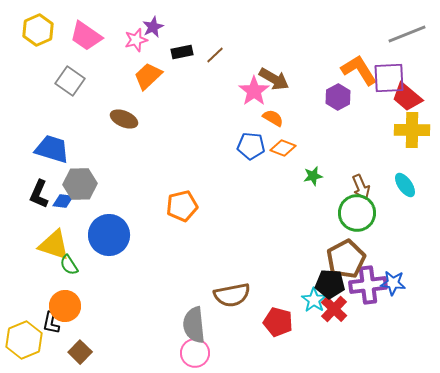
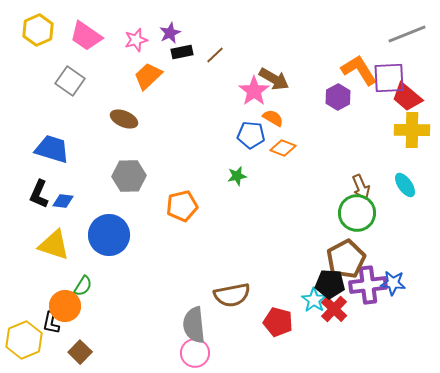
purple star at (153, 27): moved 17 px right, 6 px down
blue pentagon at (251, 146): moved 11 px up
green star at (313, 176): moved 76 px left
gray hexagon at (80, 184): moved 49 px right, 8 px up
green semicircle at (69, 265): moved 14 px right, 21 px down; rotated 115 degrees counterclockwise
